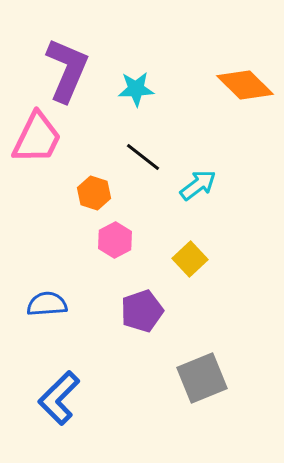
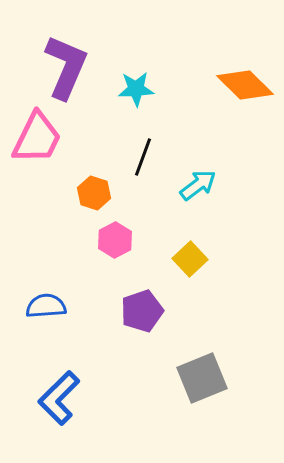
purple L-shape: moved 1 px left, 3 px up
black line: rotated 72 degrees clockwise
blue semicircle: moved 1 px left, 2 px down
